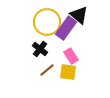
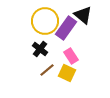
black triangle: moved 4 px right
yellow circle: moved 2 px left, 1 px up
yellow square: moved 1 px left, 1 px down; rotated 18 degrees clockwise
